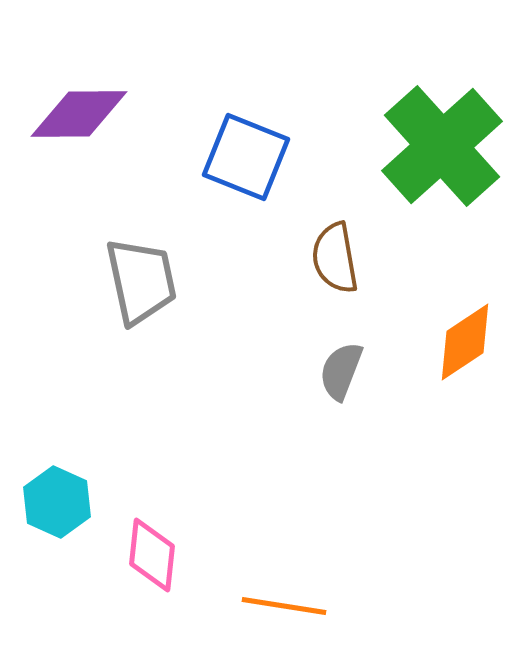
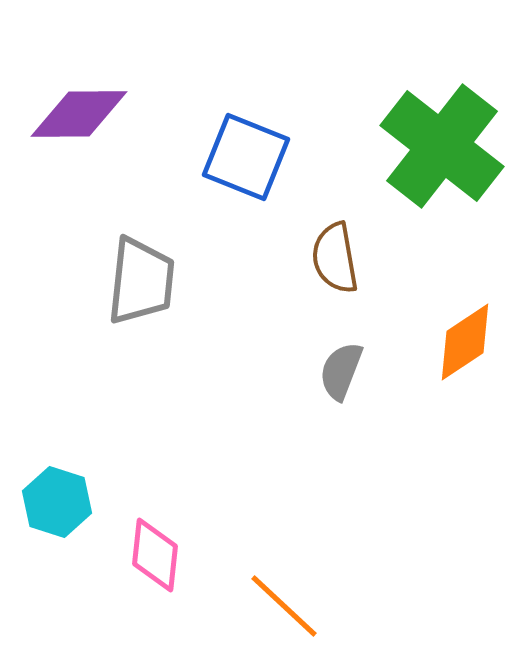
green cross: rotated 10 degrees counterclockwise
gray trapezoid: rotated 18 degrees clockwise
cyan hexagon: rotated 6 degrees counterclockwise
pink diamond: moved 3 px right
orange line: rotated 34 degrees clockwise
